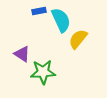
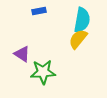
cyan semicircle: moved 21 px right; rotated 35 degrees clockwise
